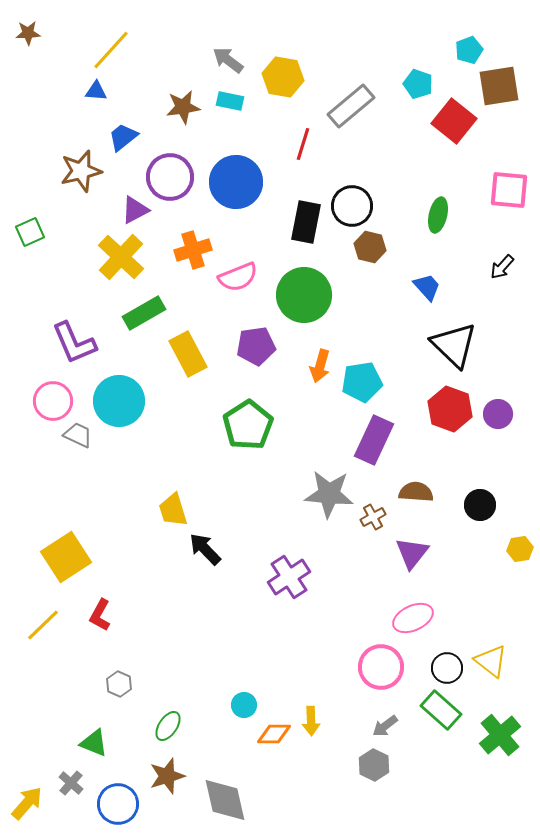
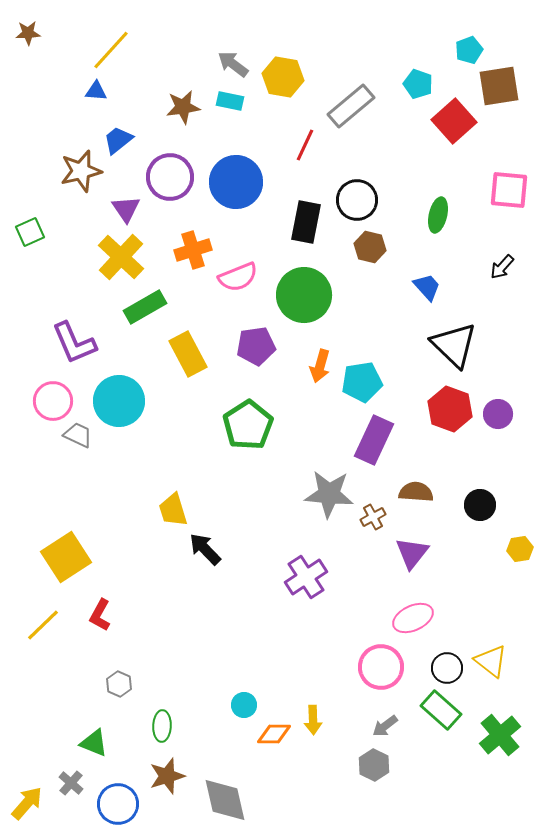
gray arrow at (228, 60): moved 5 px right, 4 px down
red square at (454, 121): rotated 9 degrees clockwise
blue trapezoid at (123, 137): moved 5 px left, 3 px down
red line at (303, 144): moved 2 px right, 1 px down; rotated 8 degrees clockwise
black circle at (352, 206): moved 5 px right, 6 px up
purple triangle at (135, 210): moved 9 px left, 1 px up; rotated 36 degrees counterclockwise
green rectangle at (144, 313): moved 1 px right, 6 px up
purple cross at (289, 577): moved 17 px right
yellow arrow at (311, 721): moved 2 px right, 1 px up
green ellipse at (168, 726): moved 6 px left; rotated 32 degrees counterclockwise
